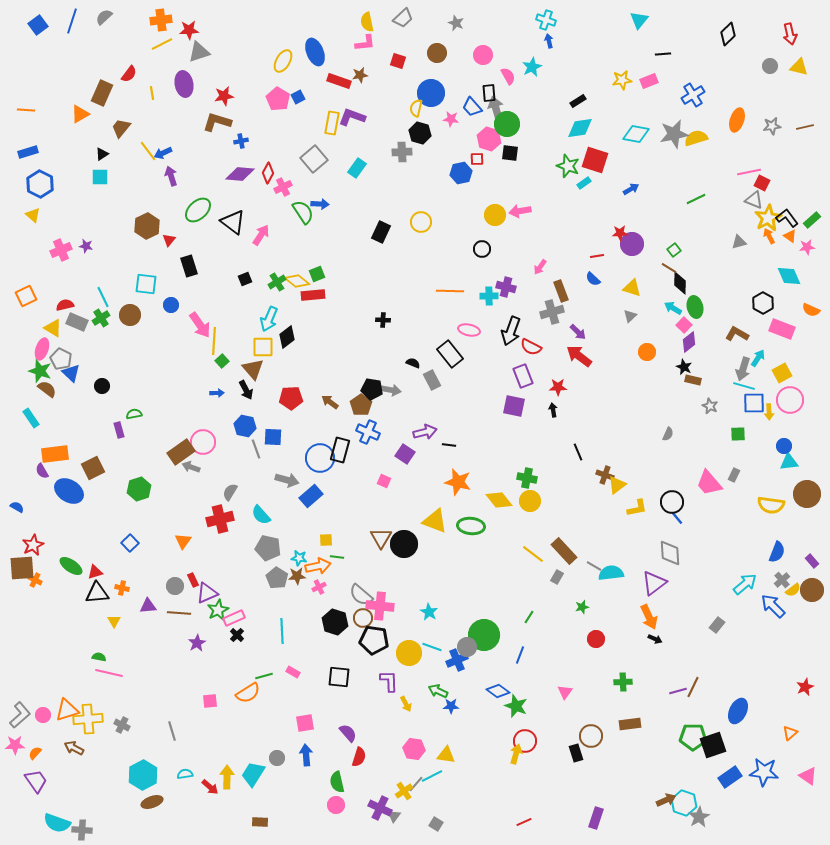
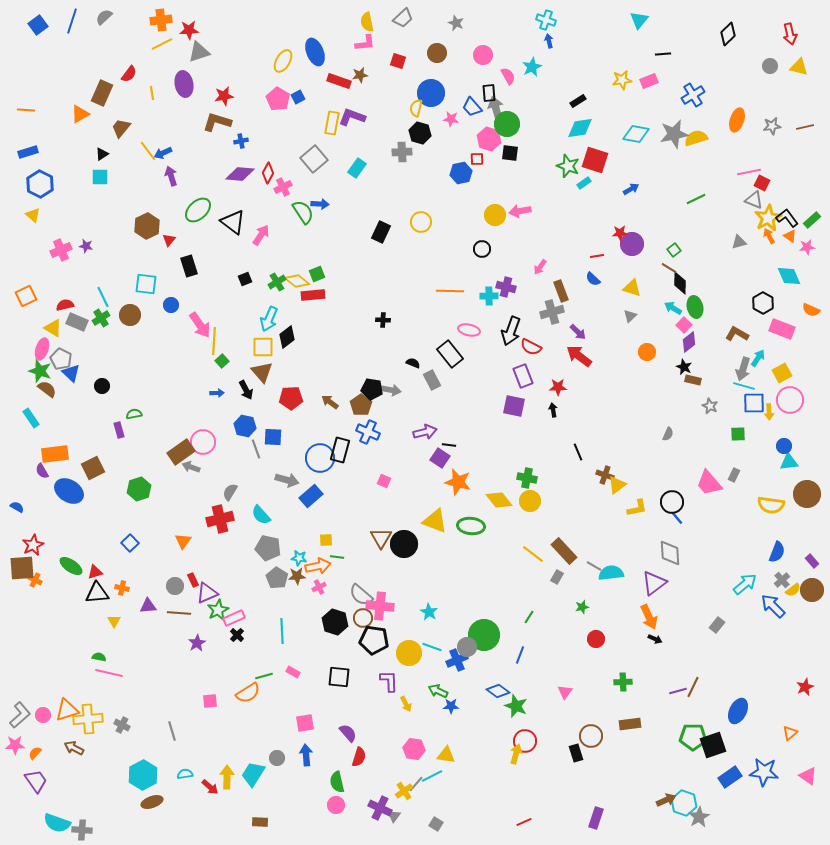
brown triangle at (253, 369): moved 9 px right, 3 px down
purple square at (405, 454): moved 35 px right, 4 px down
